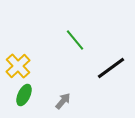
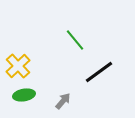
black line: moved 12 px left, 4 px down
green ellipse: rotated 55 degrees clockwise
